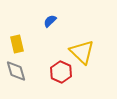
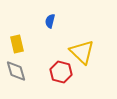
blue semicircle: rotated 32 degrees counterclockwise
red hexagon: rotated 10 degrees counterclockwise
